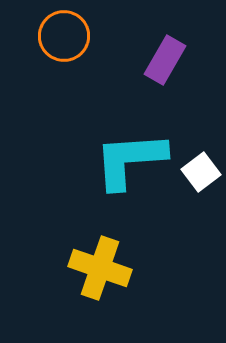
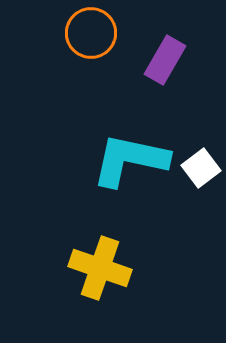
orange circle: moved 27 px right, 3 px up
cyan L-shape: rotated 16 degrees clockwise
white square: moved 4 px up
